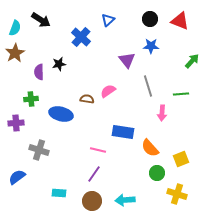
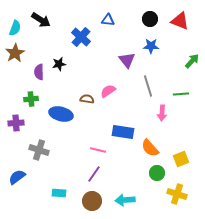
blue triangle: rotated 48 degrees clockwise
